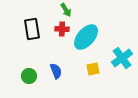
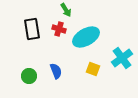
red cross: moved 3 px left; rotated 16 degrees clockwise
cyan ellipse: rotated 20 degrees clockwise
yellow square: rotated 32 degrees clockwise
